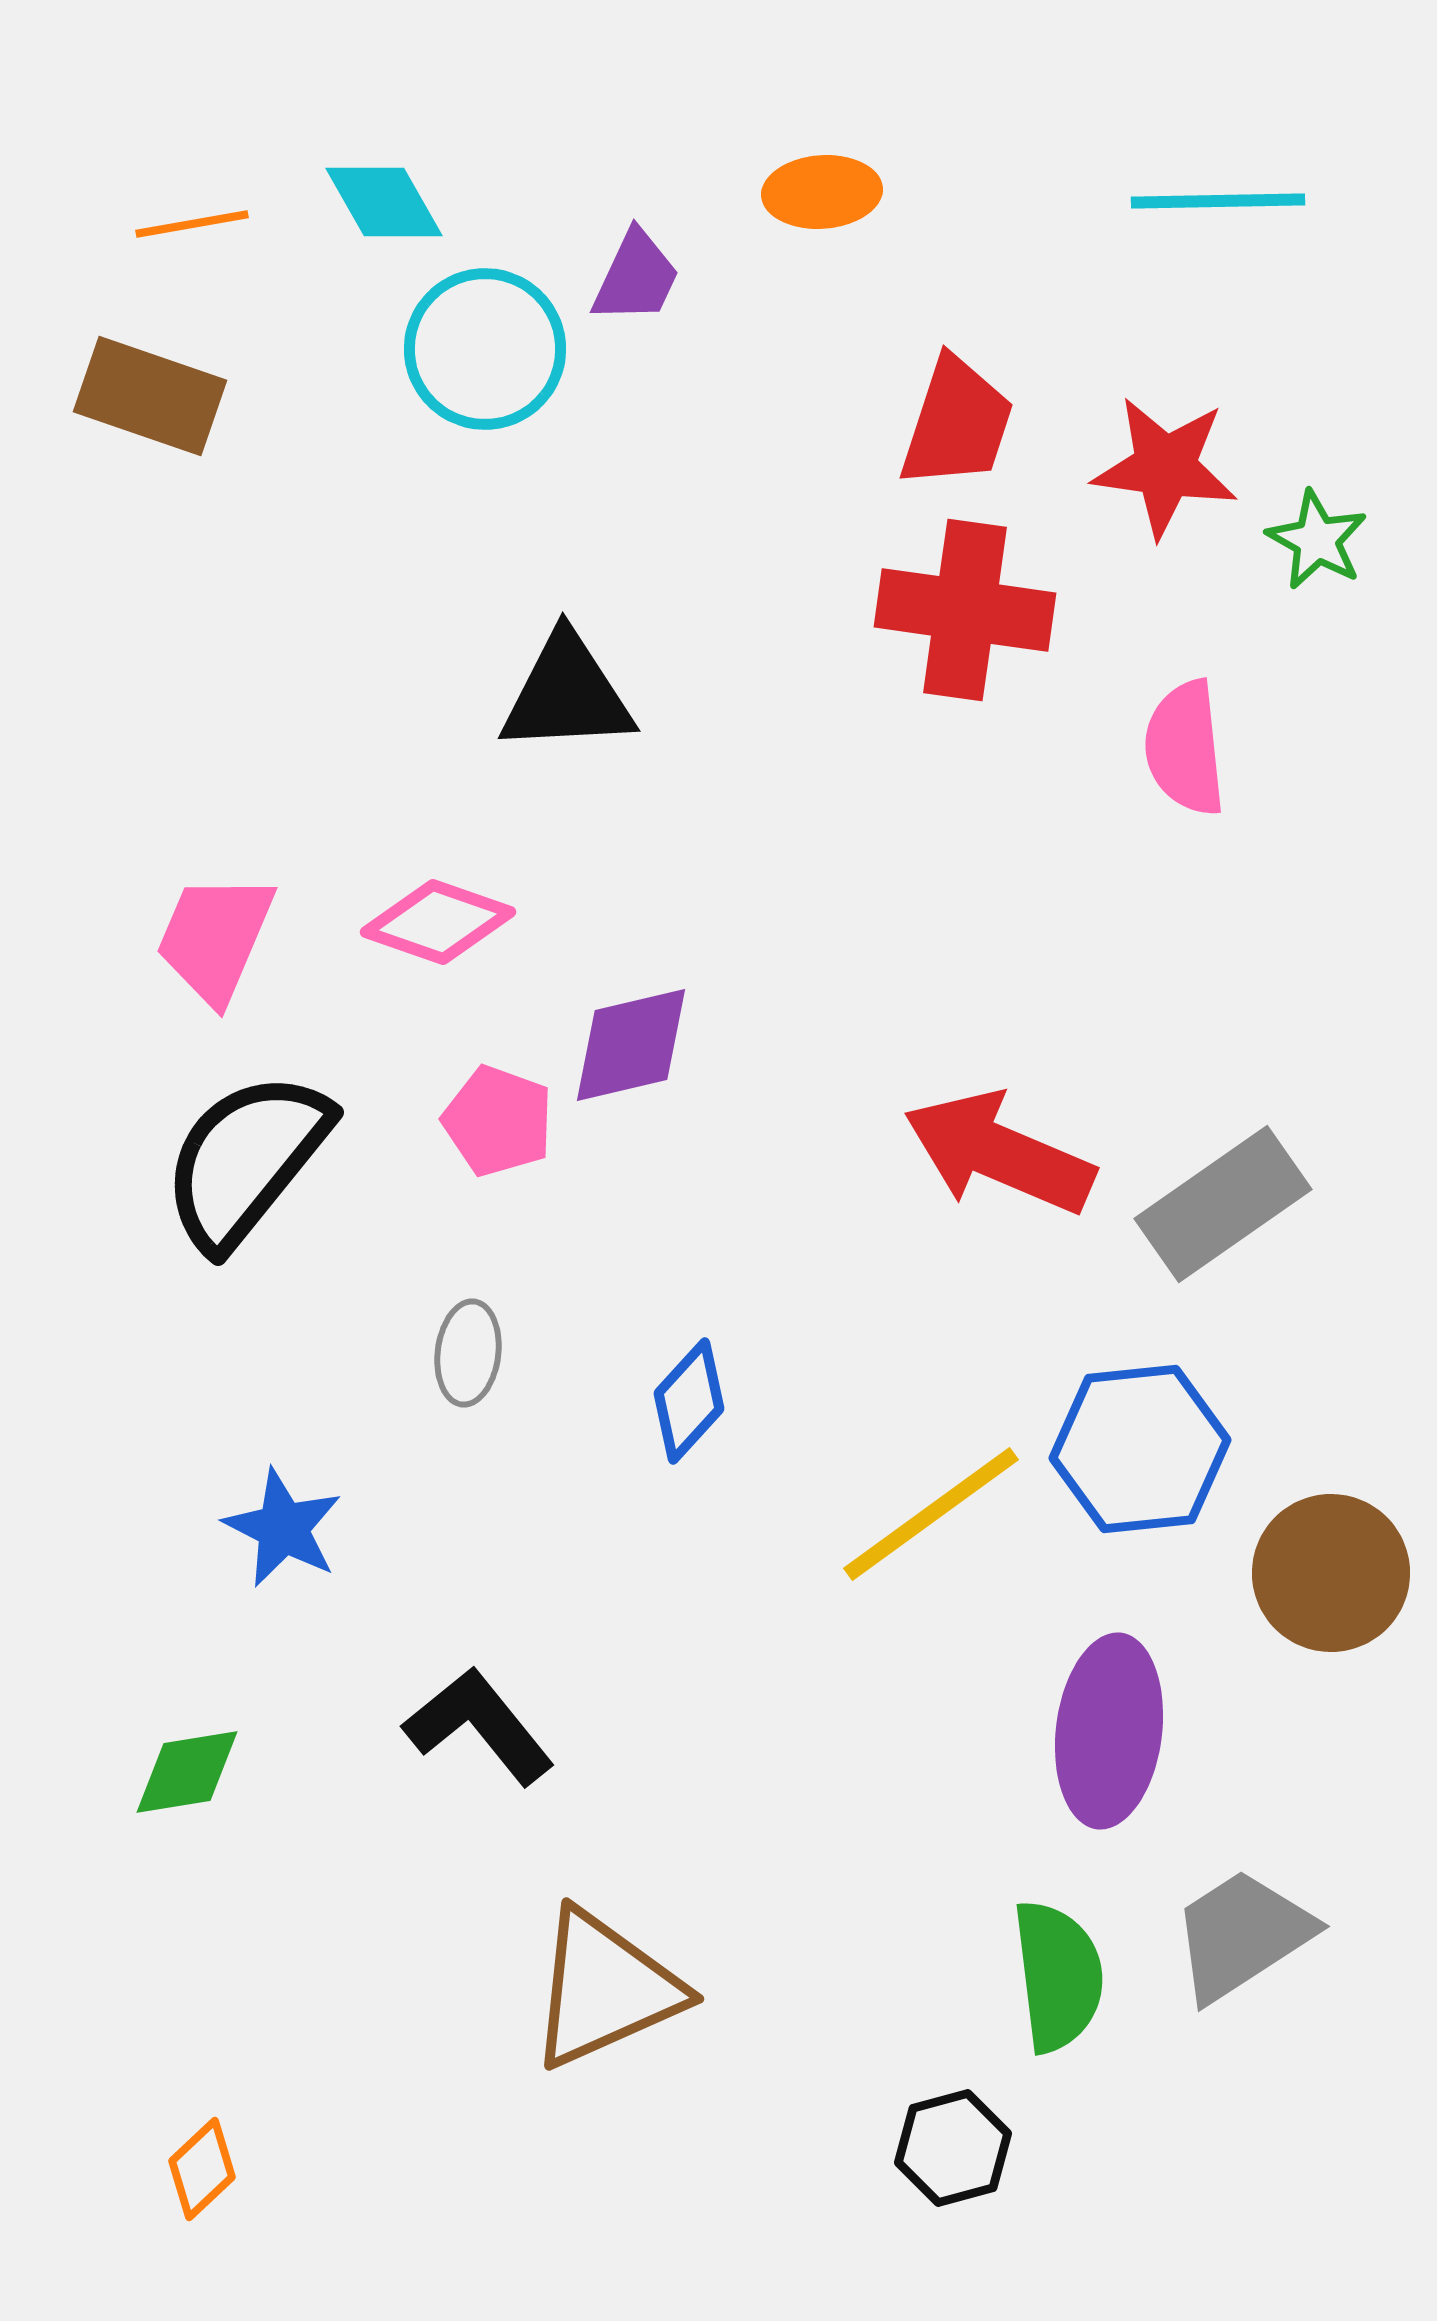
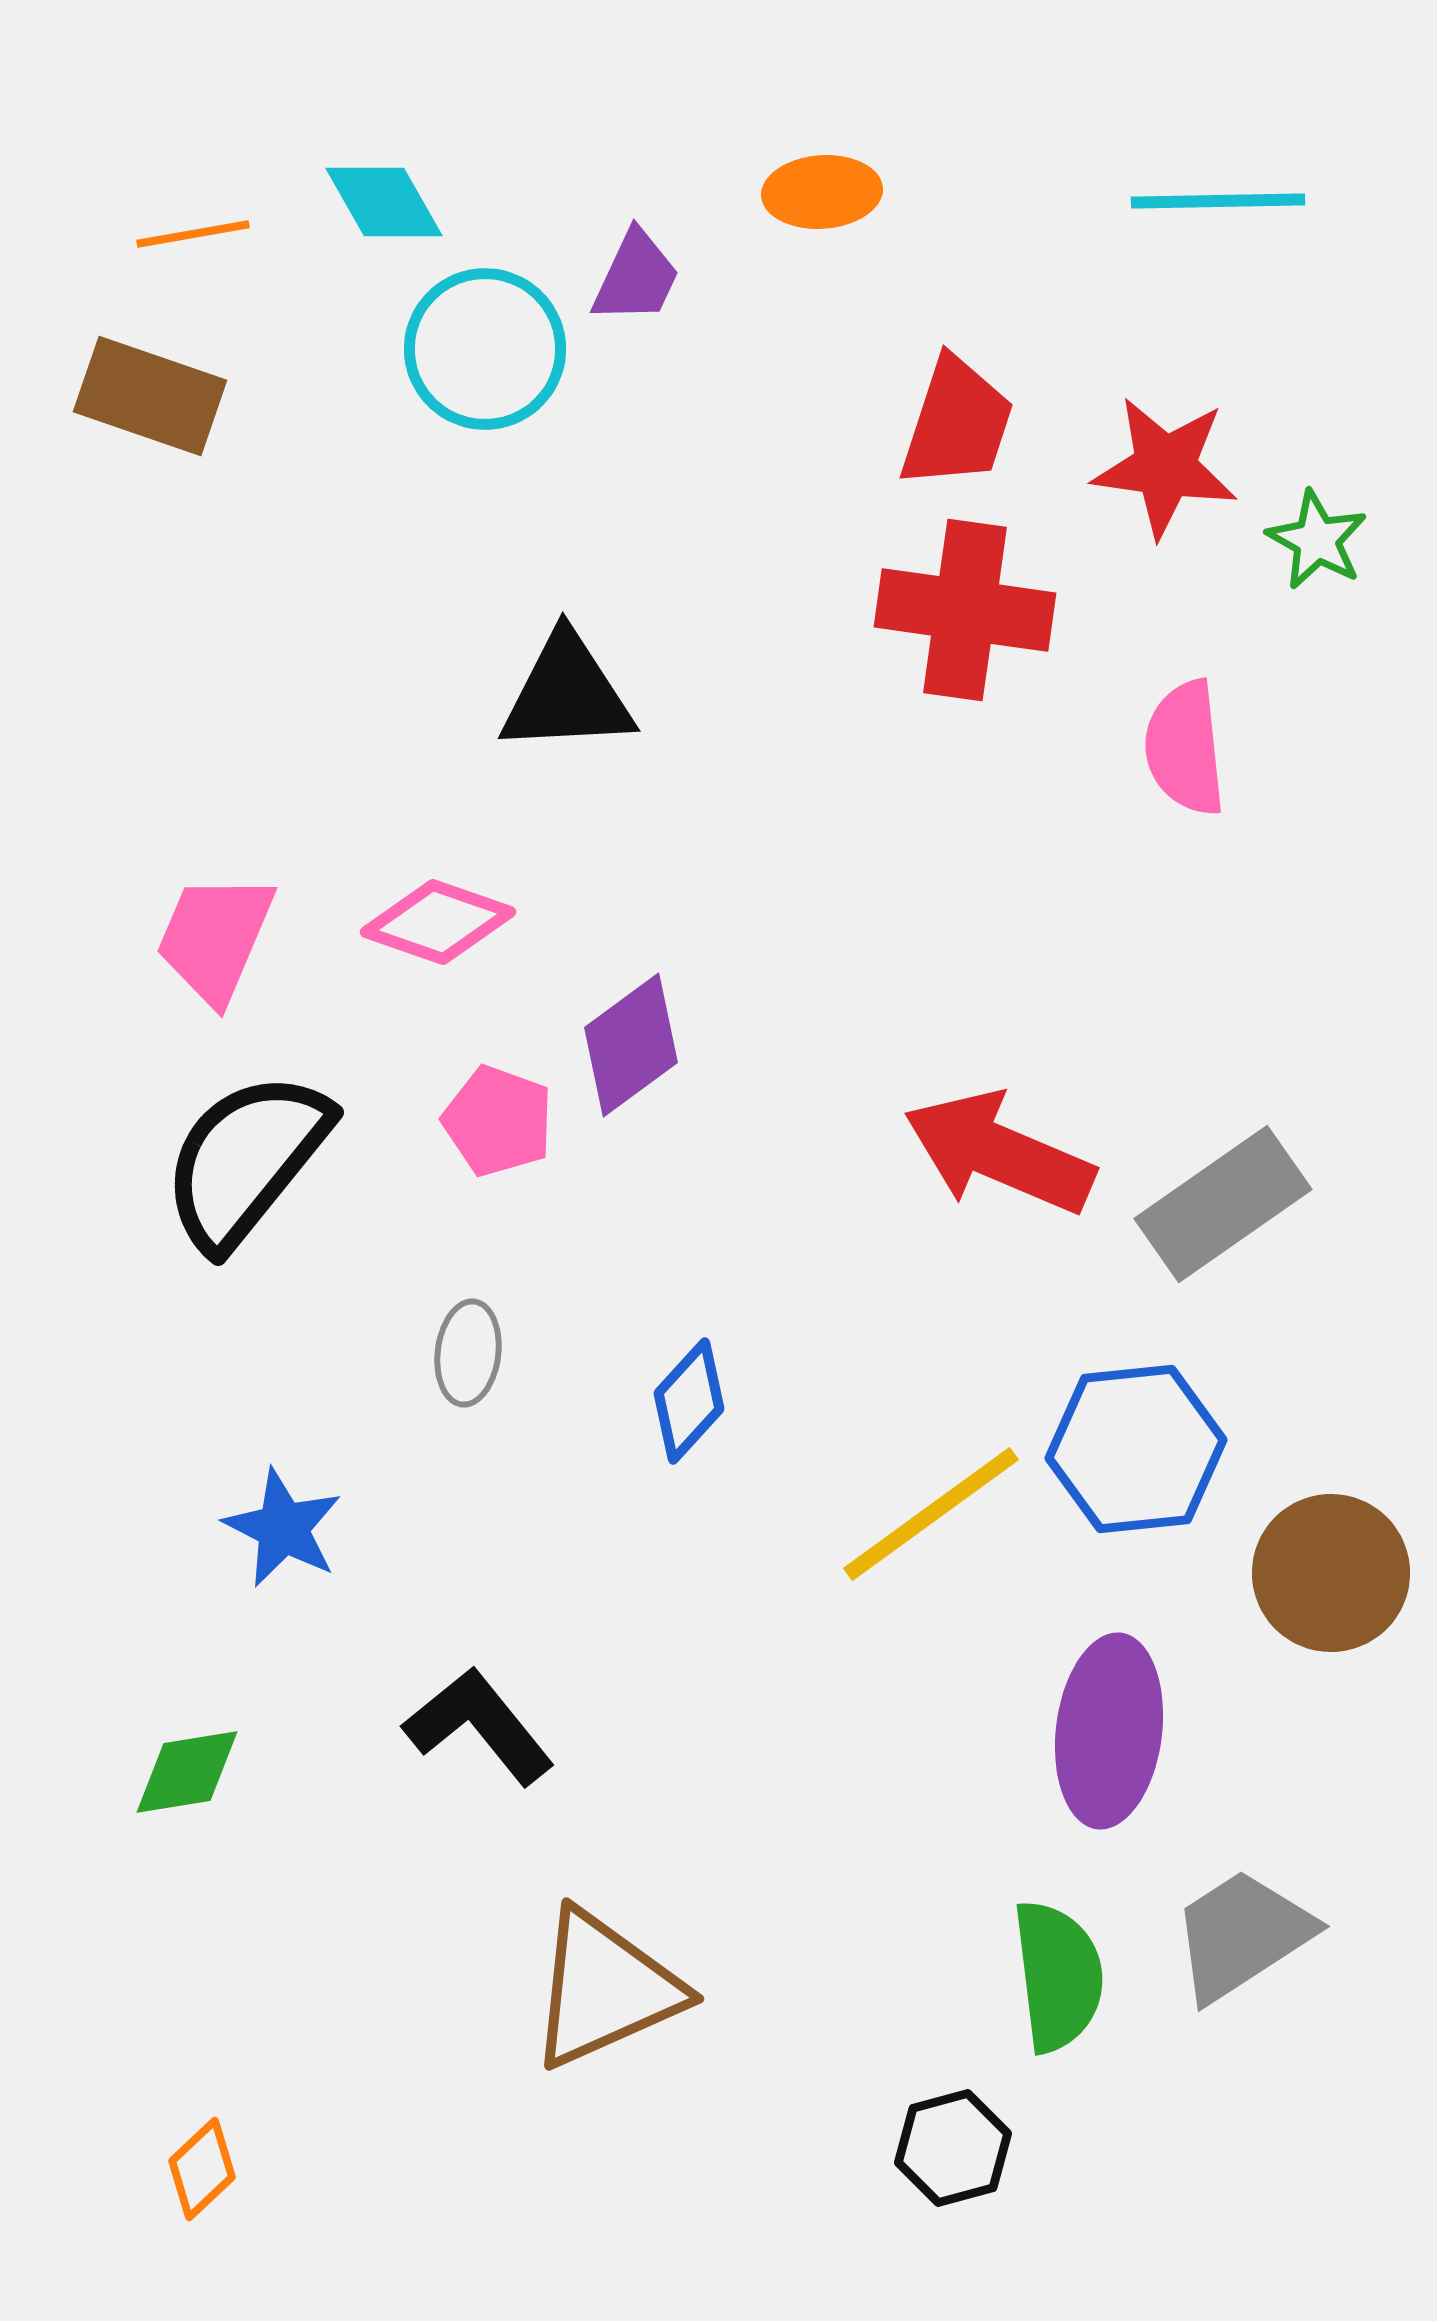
orange line: moved 1 px right, 10 px down
purple diamond: rotated 23 degrees counterclockwise
blue hexagon: moved 4 px left
